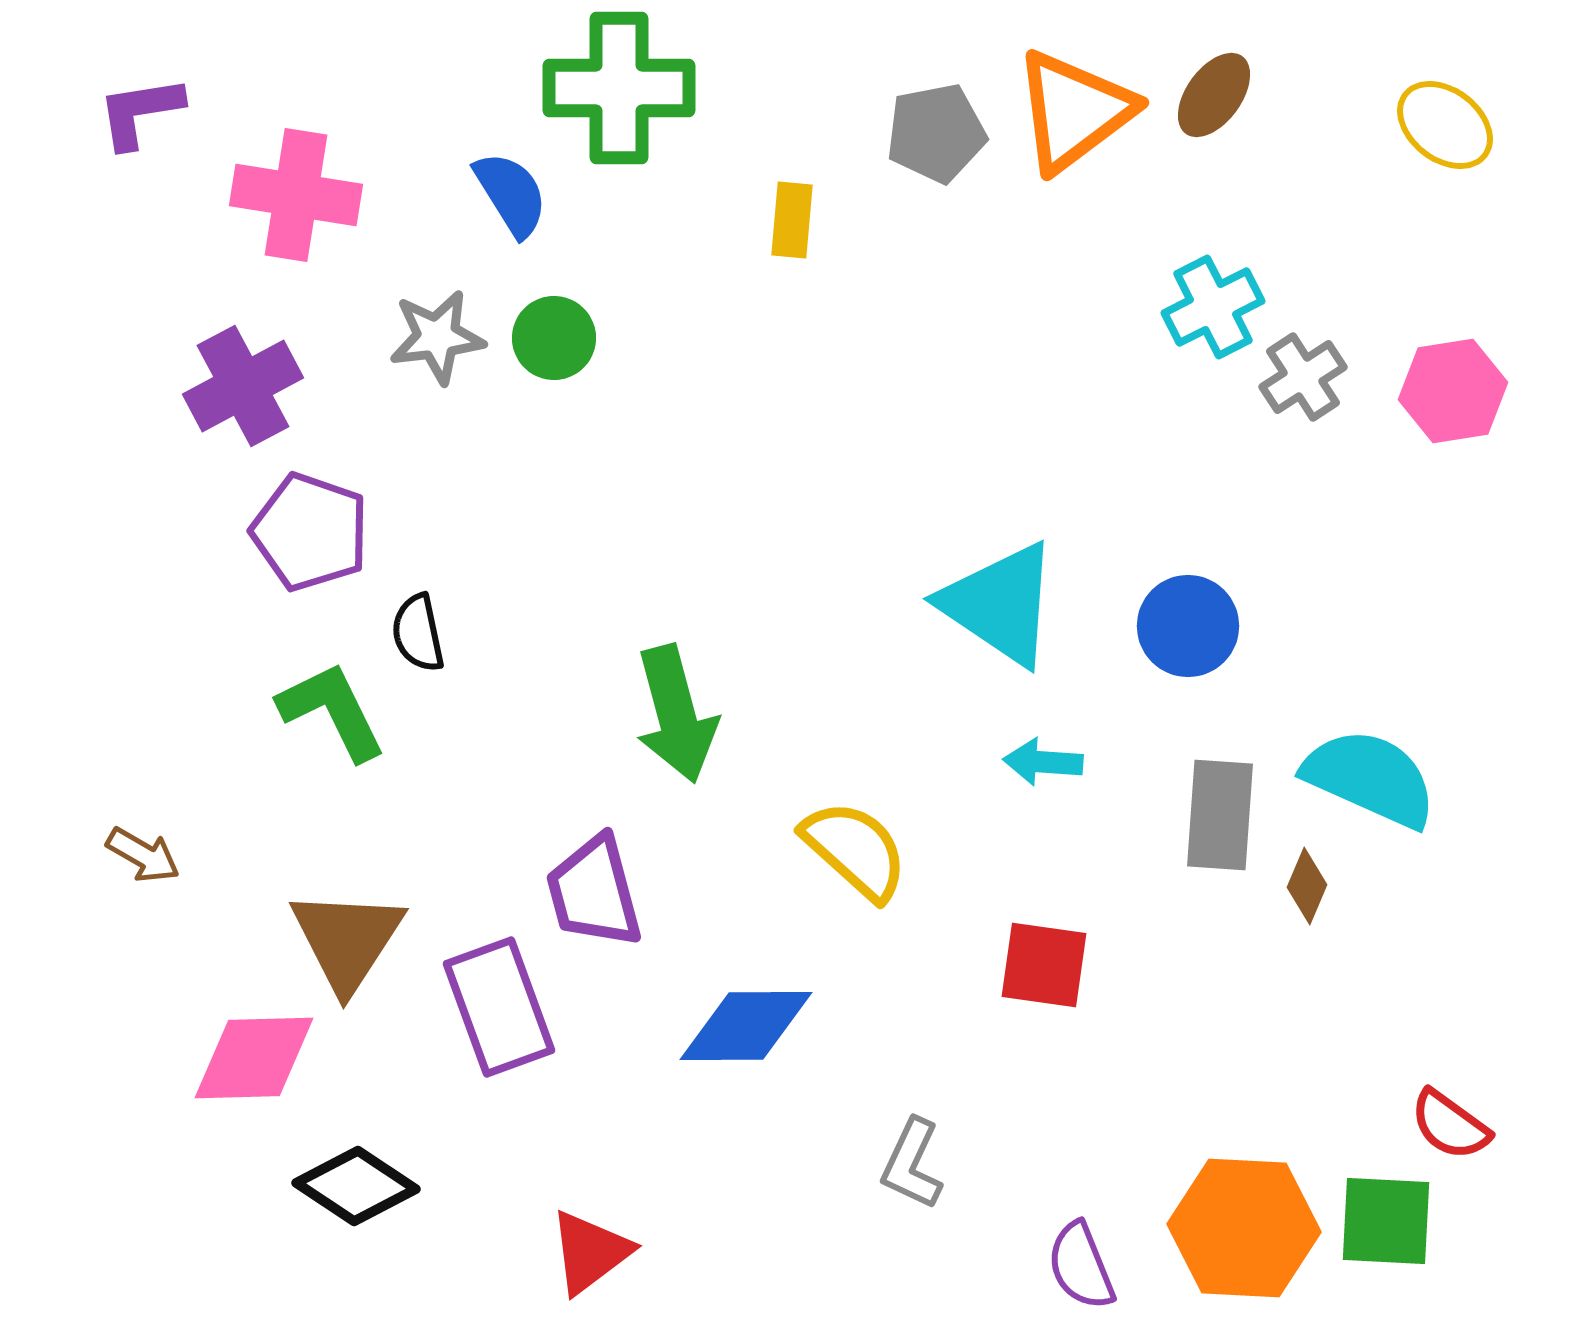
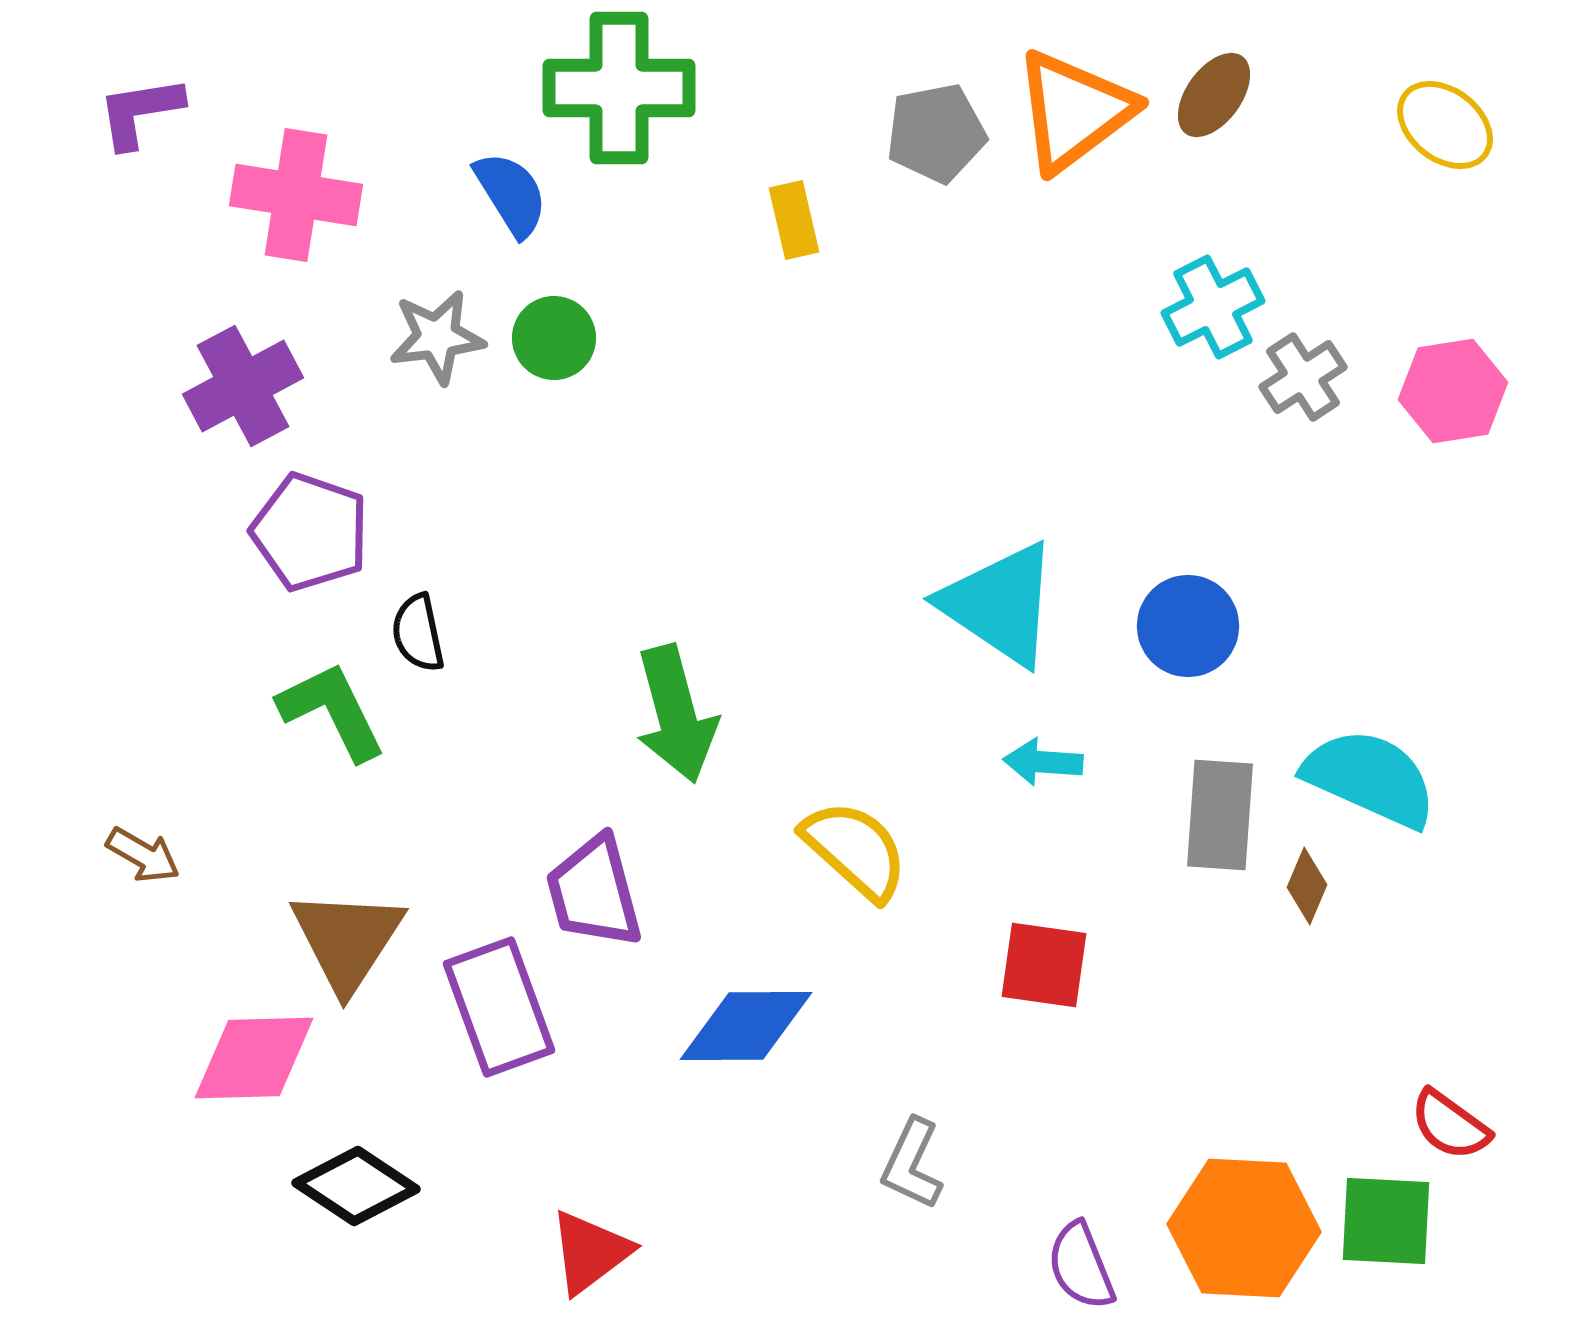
yellow rectangle: moved 2 px right; rotated 18 degrees counterclockwise
